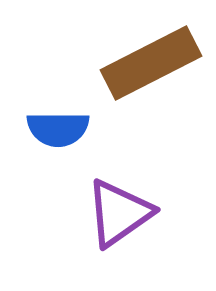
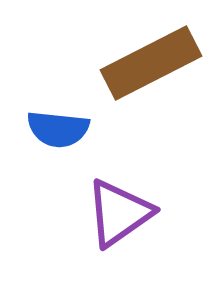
blue semicircle: rotated 6 degrees clockwise
